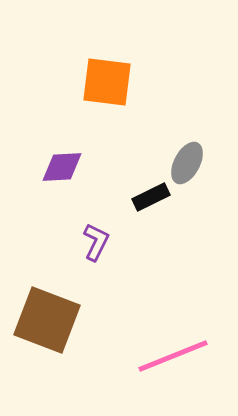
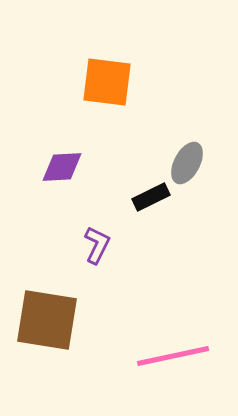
purple L-shape: moved 1 px right, 3 px down
brown square: rotated 12 degrees counterclockwise
pink line: rotated 10 degrees clockwise
